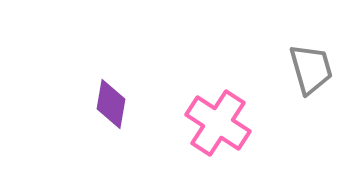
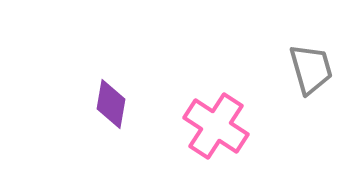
pink cross: moved 2 px left, 3 px down
